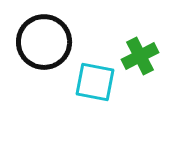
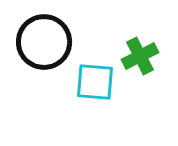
cyan square: rotated 6 degrees counterclockwise
